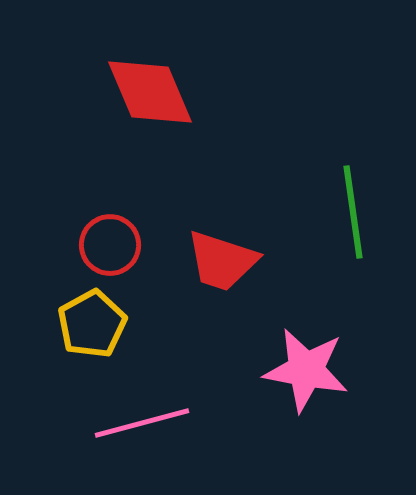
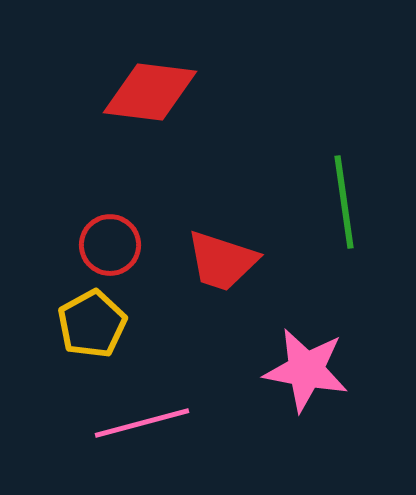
red diamond: rotated 60 degrees counterclockwise
green line: moved 9 px left, 10 px up
